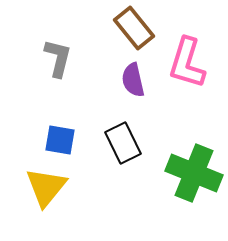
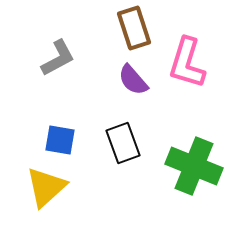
brown rectangle: rotated 21 degrees clockwise
gray L-shape: rotated 48 degrees clockwise
purple semicircle: rotated 28 degrees counterclockwise
black rectangle: rotated 6 degrees clockwise
green cross: moved 7 px up
yellow triangle: rotated 9 degrees clockwise
